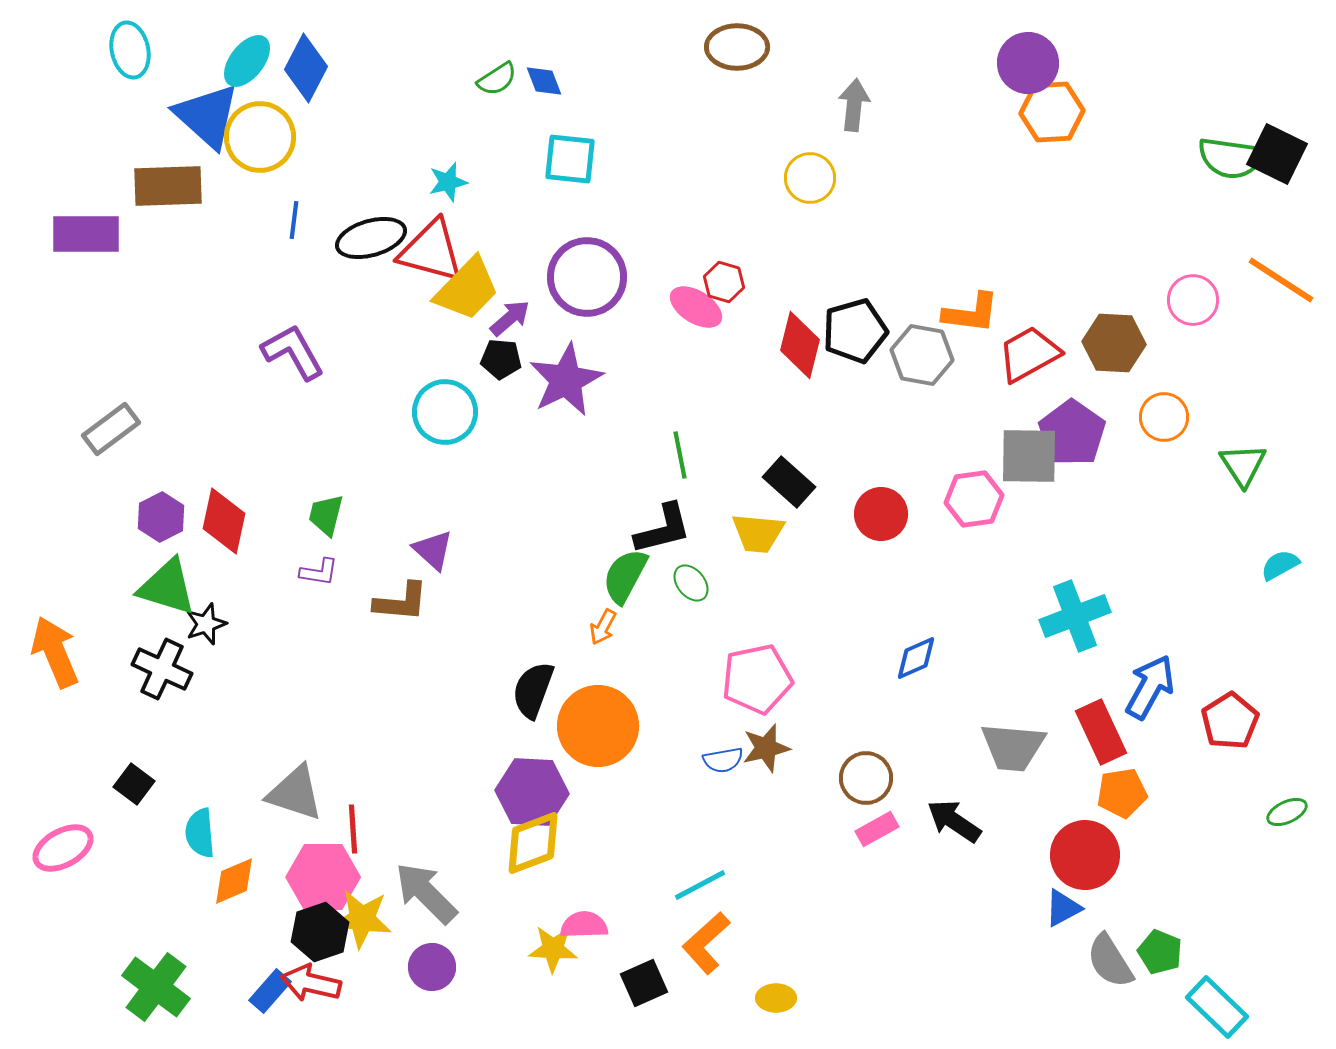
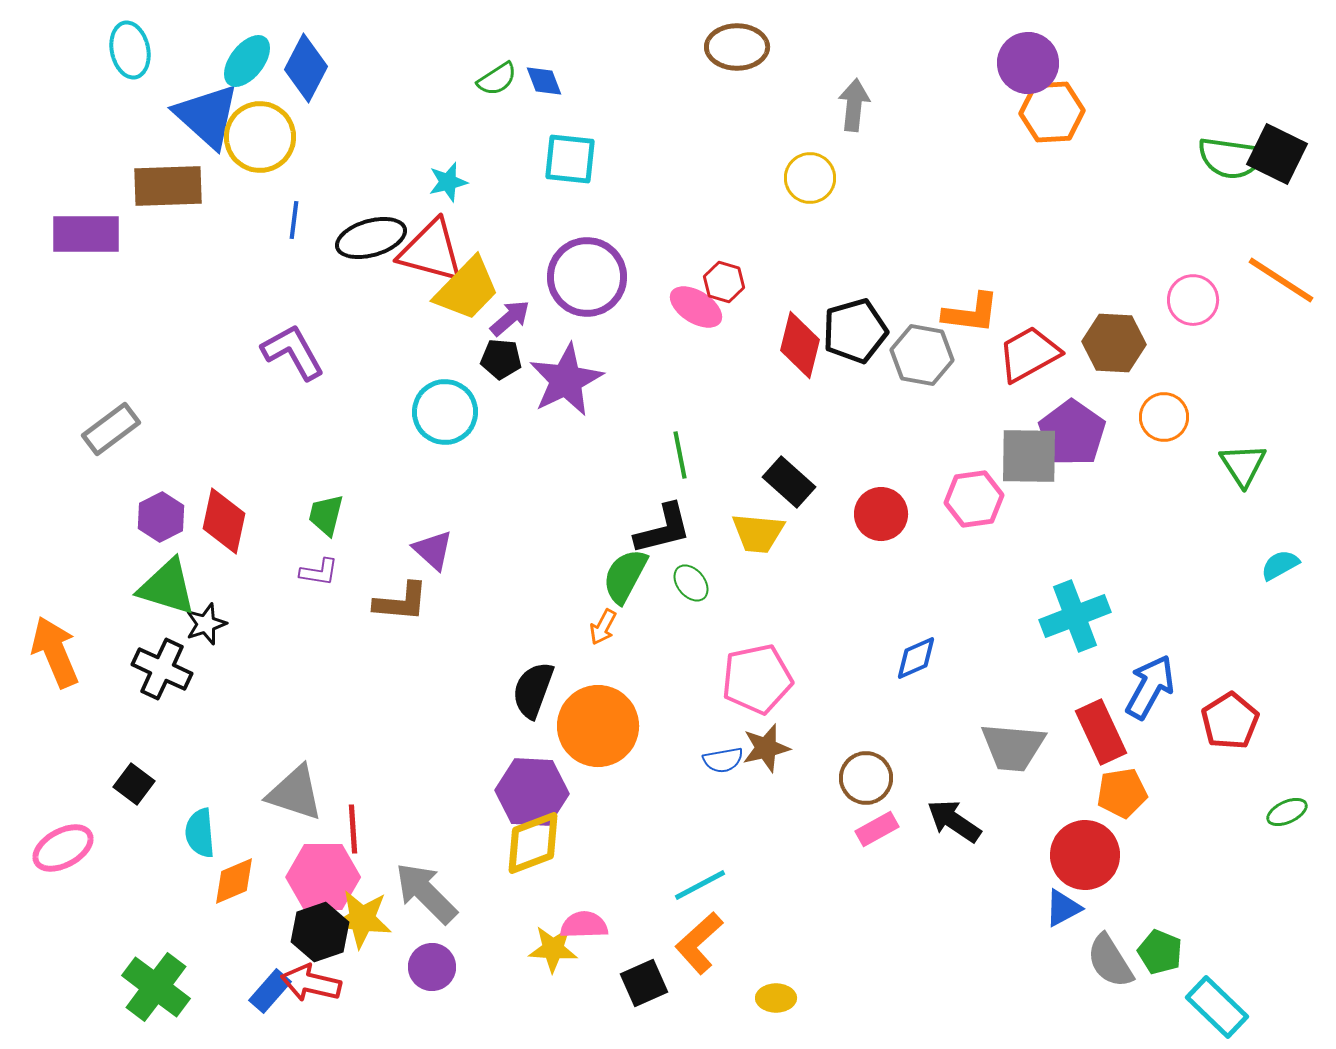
orange L-shape at (706, 943): moved 7 px left
